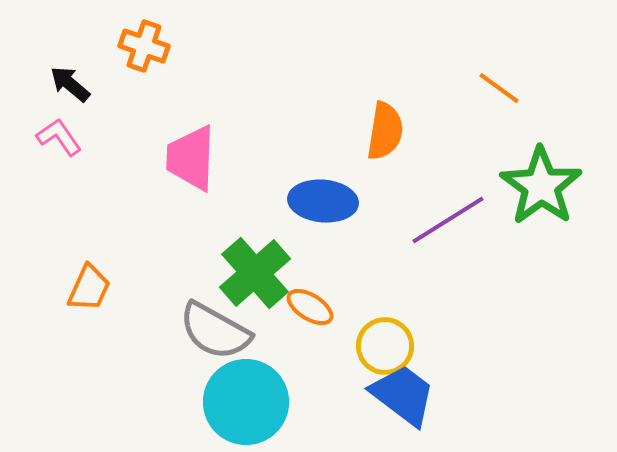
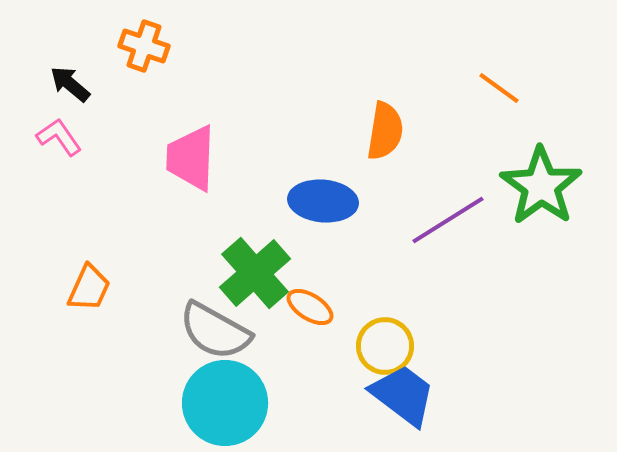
cyan circle: moved 21 px left, 1 px down
